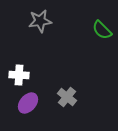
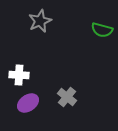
gray star: rotated 15 degrees counterclockwise
green semicircle: rotated 30 degrees counterclockwise
purple ellipse: rotated 15 degrees clockwise
